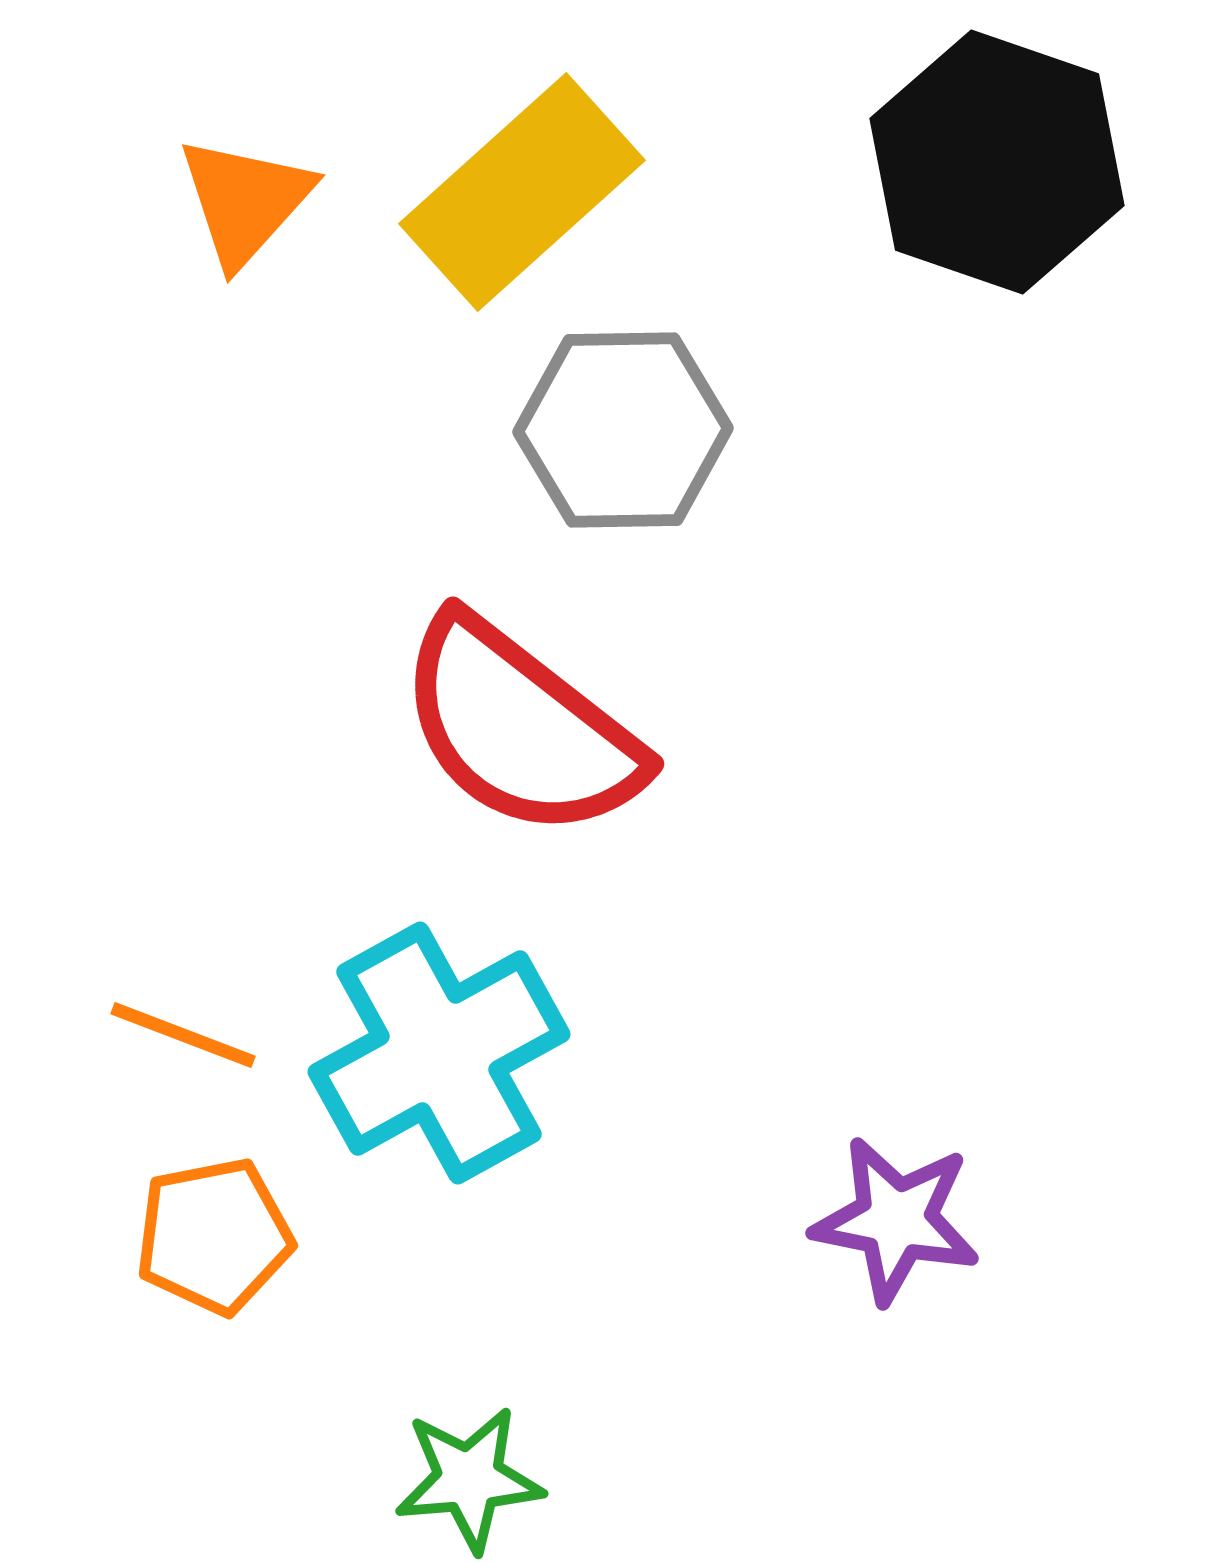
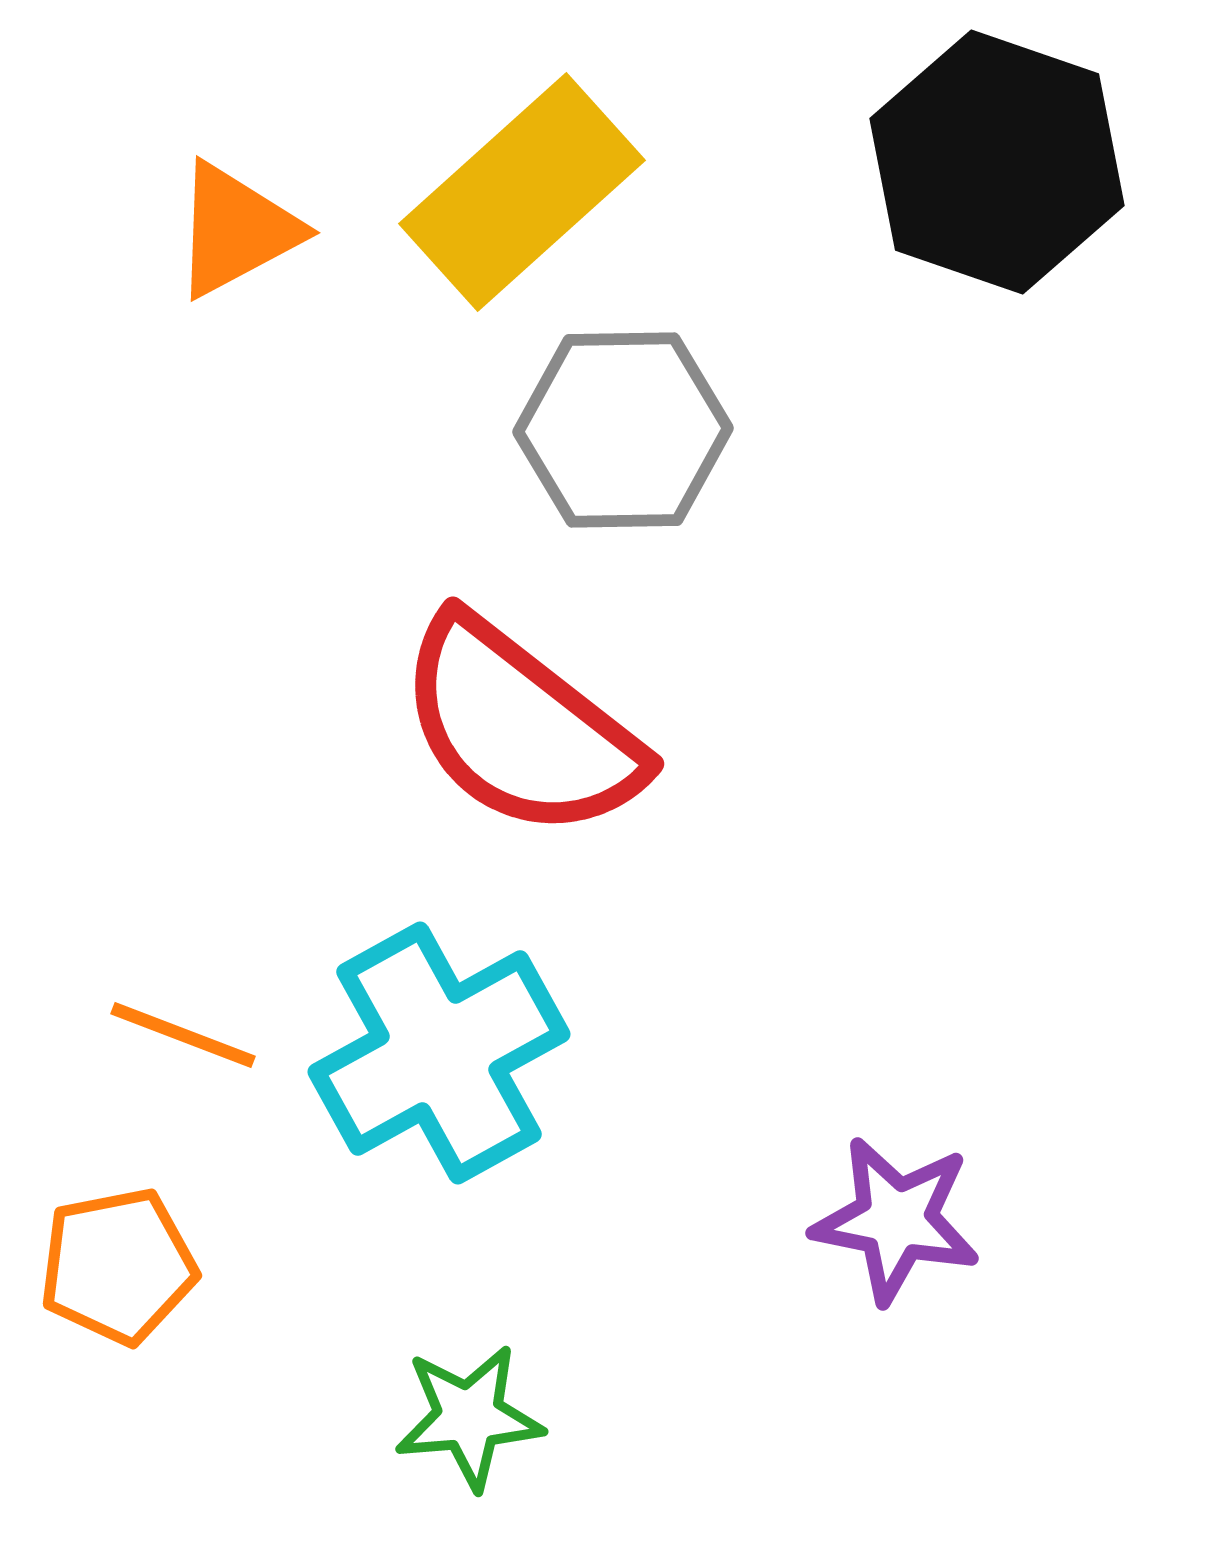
orange triangle: moved 9 px left, 29 px down; rotated 20 degrees clockwise
orange pentagon: moved 96 px left, 30 px down
green star: moved 62 px up
